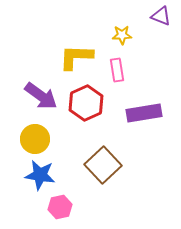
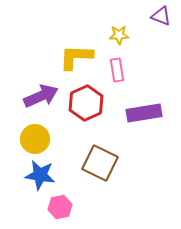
yellow star: moved 3 px left
purple arrow: rotated 60 degrees counterclockwise
brown square: moved 3 px left, 2 px up; rotated 21 degrees counterclockwise
